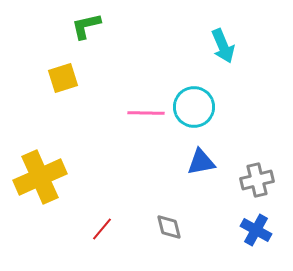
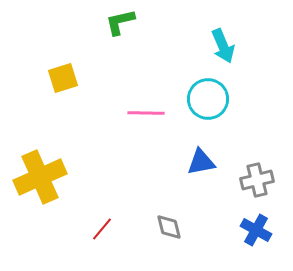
green L-shape: moved 34 px right, 4 px up
cyan circle: moved 14 px right, 8 px up
